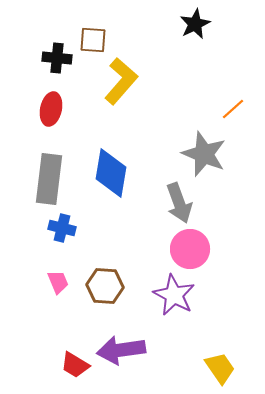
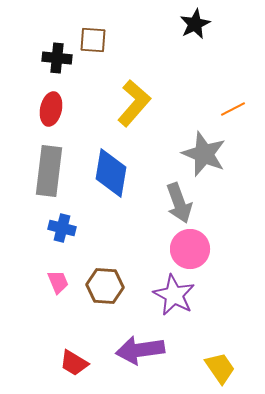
yellow L-shape: moved 13 px right, 22 px down
orange line: rotated 15 degrees clockwise
gray rectangle: moved 8 px up
purple arrow: moved 19 px right
red trapezoid: moved 1 px left, 2 px up
